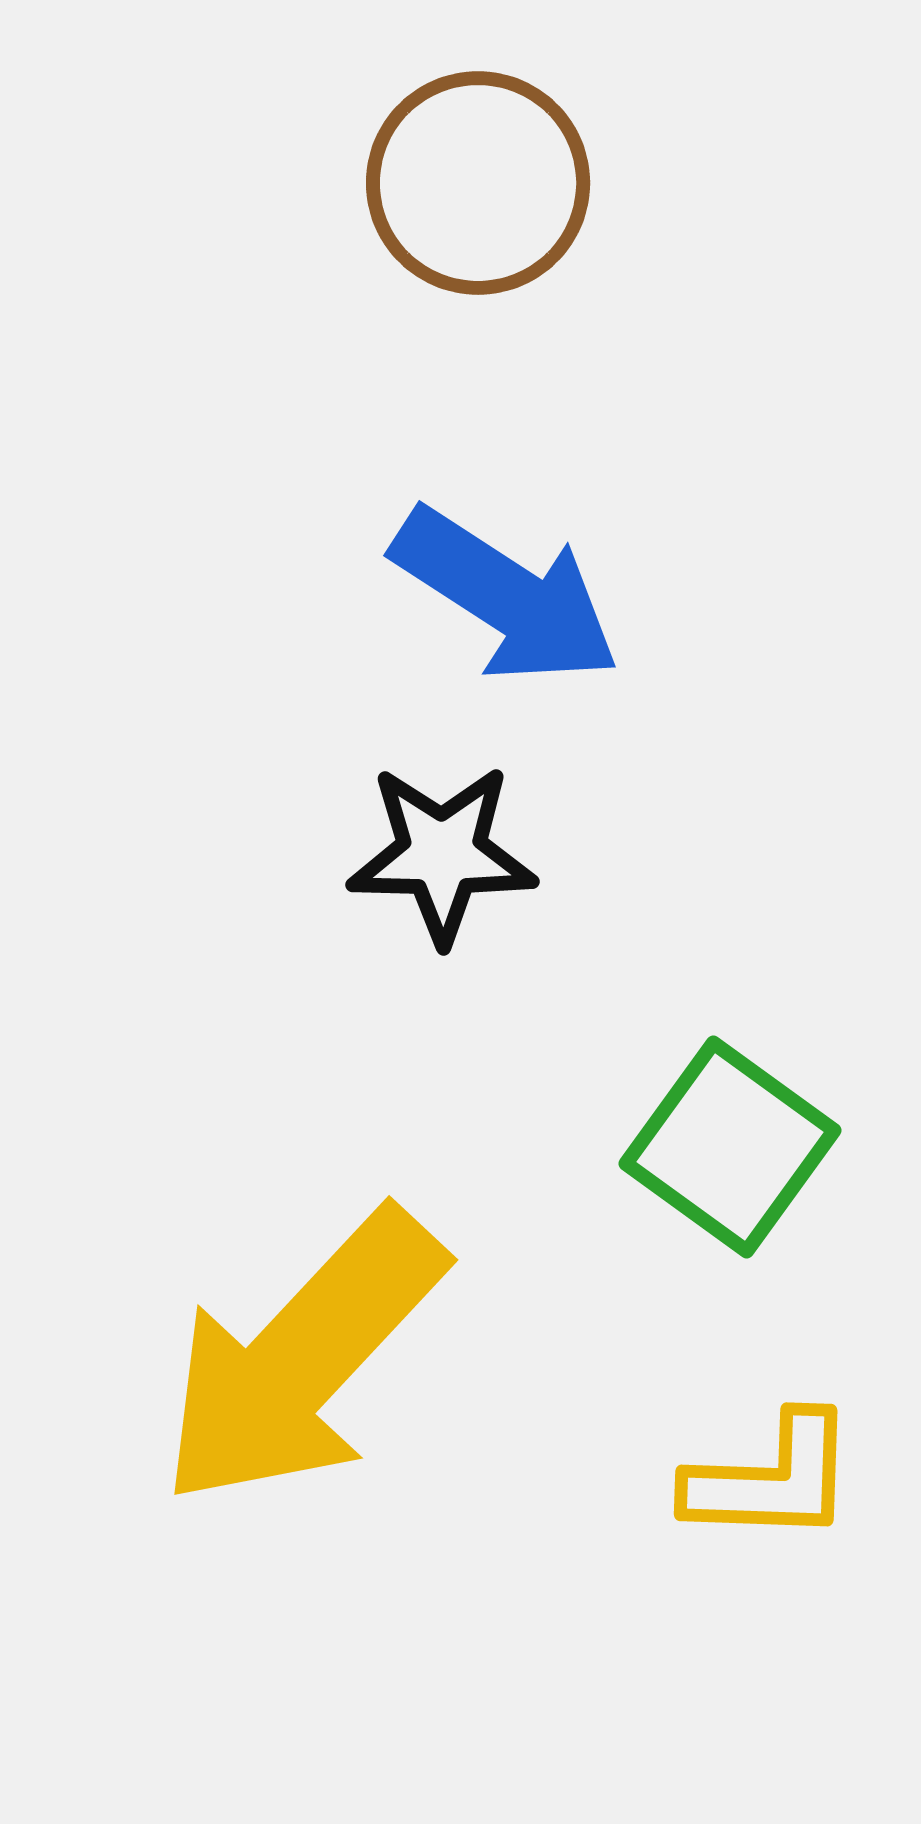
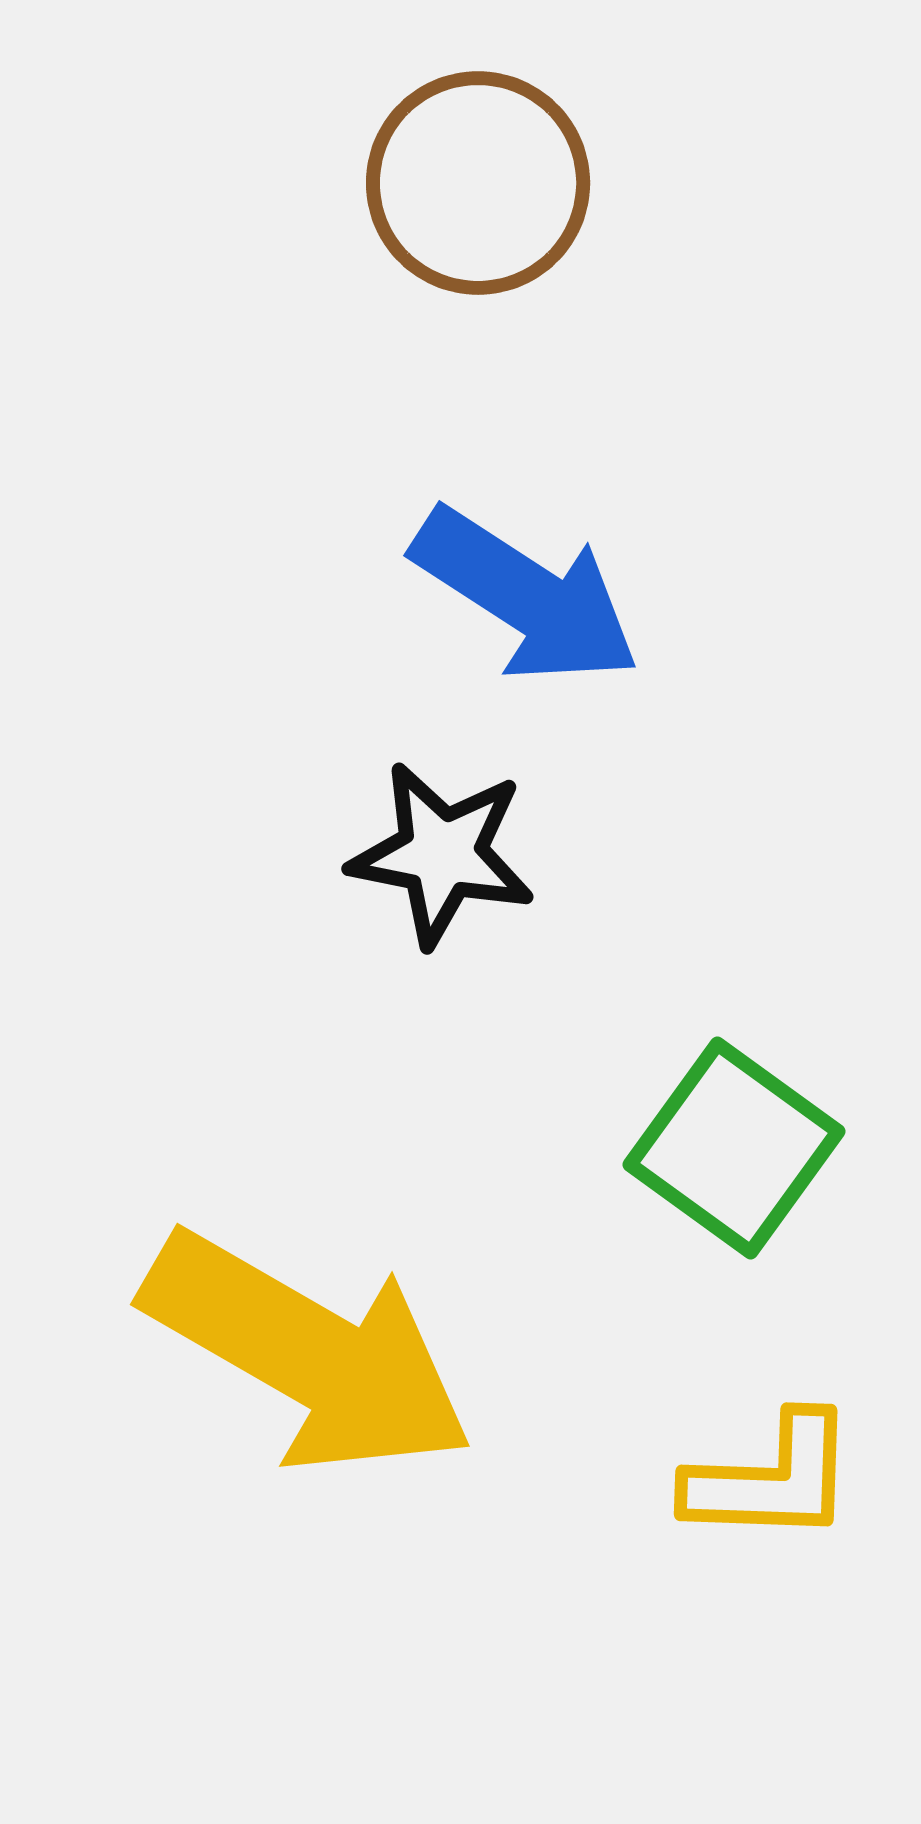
blue arrow: moved 20 px right
black star: rotated 10 degrees clockwise
green square: moved 4 px right, 1 px down
yellow arrow: moved 6 px right, 5 px up; rotated 103 degrees counterclockwise
